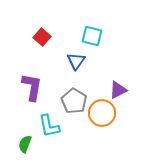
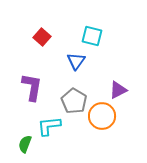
orange circle: moved 3 px down
cyan L-shape: rotated 95 degrees clockwise
